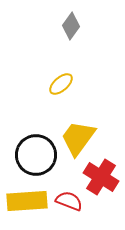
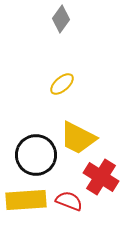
gray diamond: moved 10 px left, 7 px up
yellow ellipse: moved 1 px right
yellow trapezoid: rotated 99 degrees counterclockwise
yellow rectangle: moved 1 px left, 1 px up
